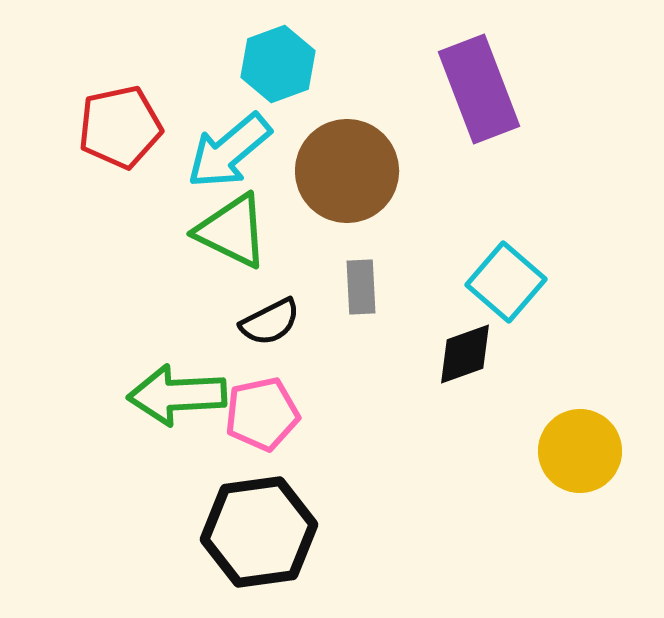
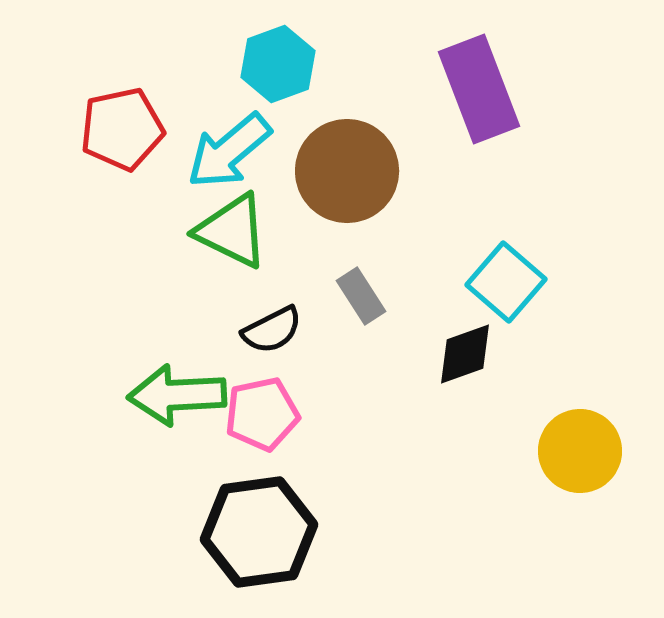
red pentagon: moved 2 px right, 2 px down
gray rectangle: moved 9 px down; rotated 30 degrees counterclockwise
black semicircle: moved 2 px right, 8 px down
